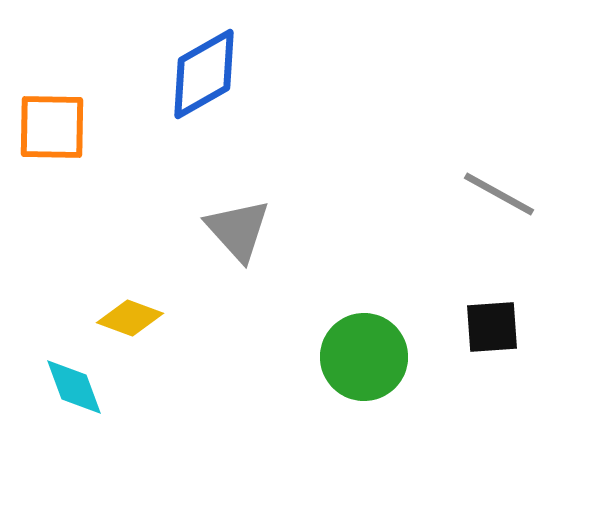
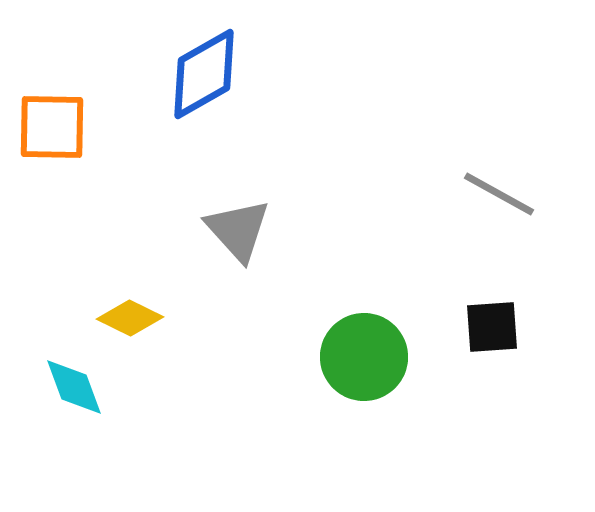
yellow diamond: rotated 6 degrees clockwise
